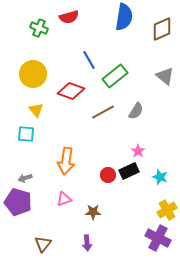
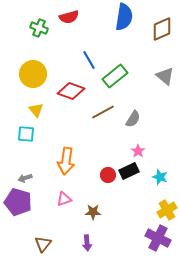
gray semicircle: moved 3 px left, 8 px down
